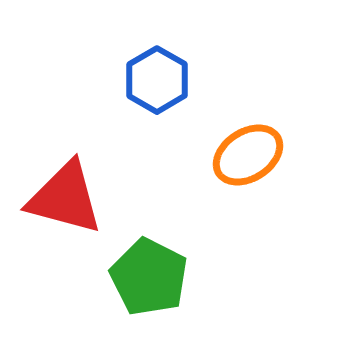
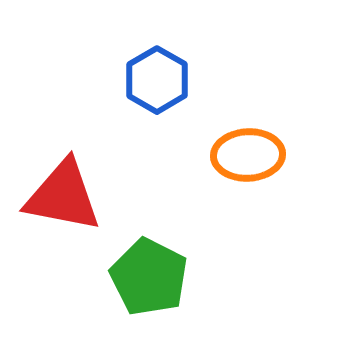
orange ellipse: rotated 30 degrees clockwise
red triangle: moved 2 px left, 2 px up; rotated 4 degrees counterclockwise
